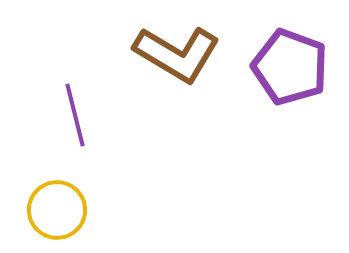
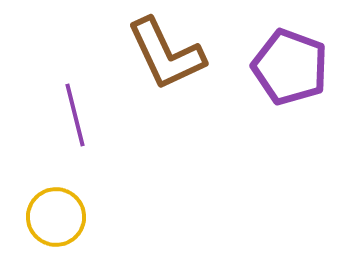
brown L-shape: moved 11 px left; rotated 34 degrees clockwise
yellow circle: moved 1 px left, 7 px down
